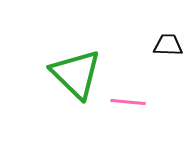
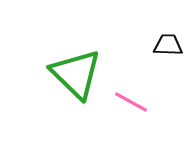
pink line: moved 3 px right; rotated 24 degrees clockwise
